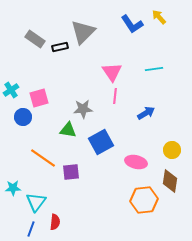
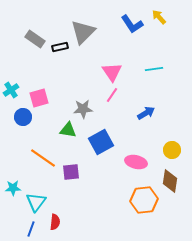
pink line: moved 3 px left, 1 px up; rotated 28 degrees clockwise
